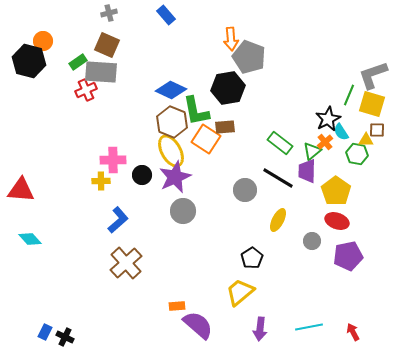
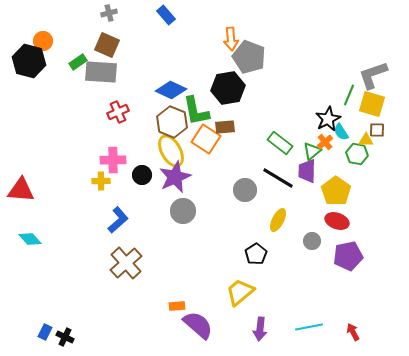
red cross at (86, 90): moved 32 px right, 22 px down
black pentagon at (252, 258): moved 4 px right, 4 px up
